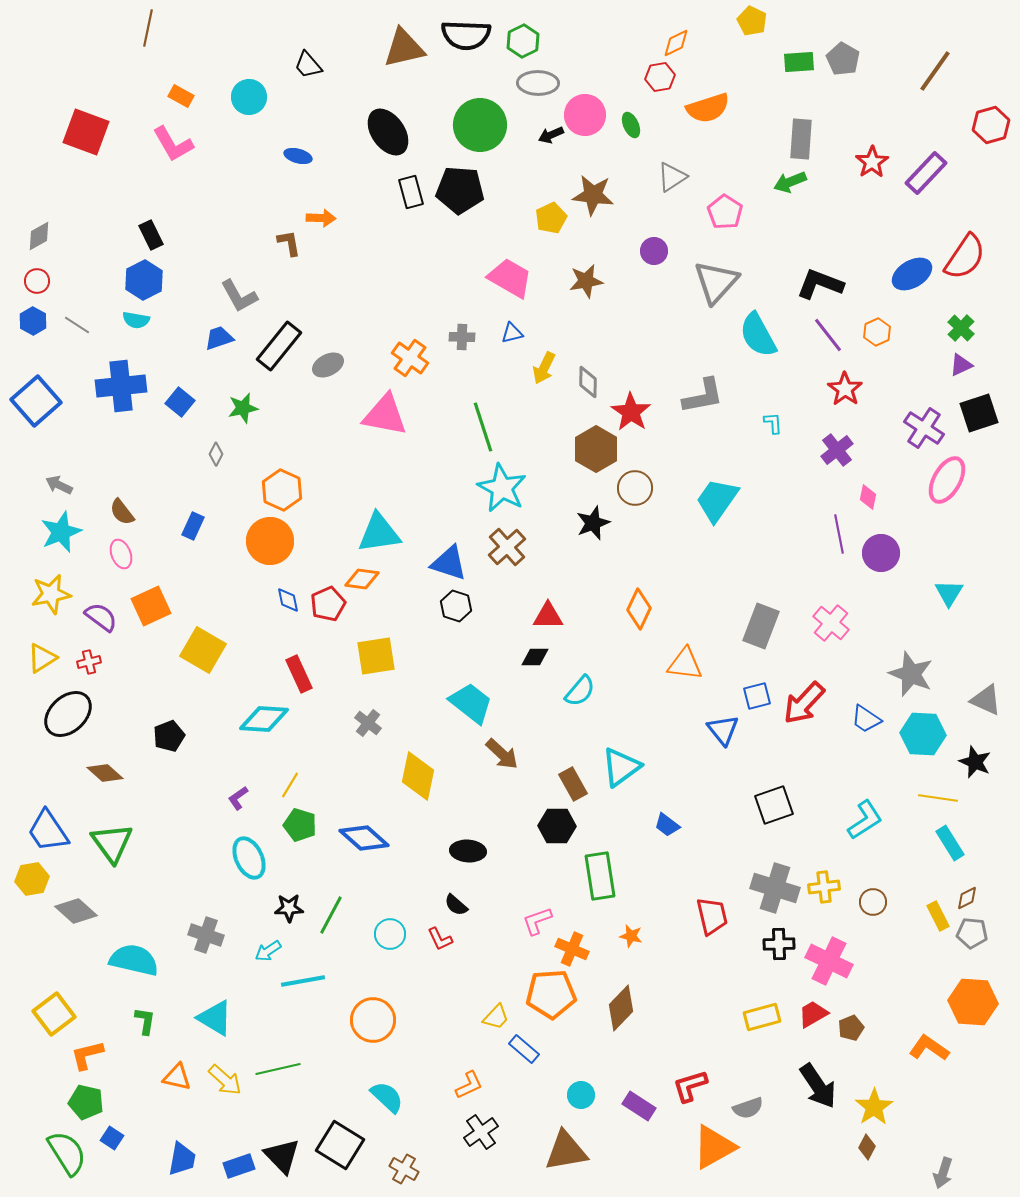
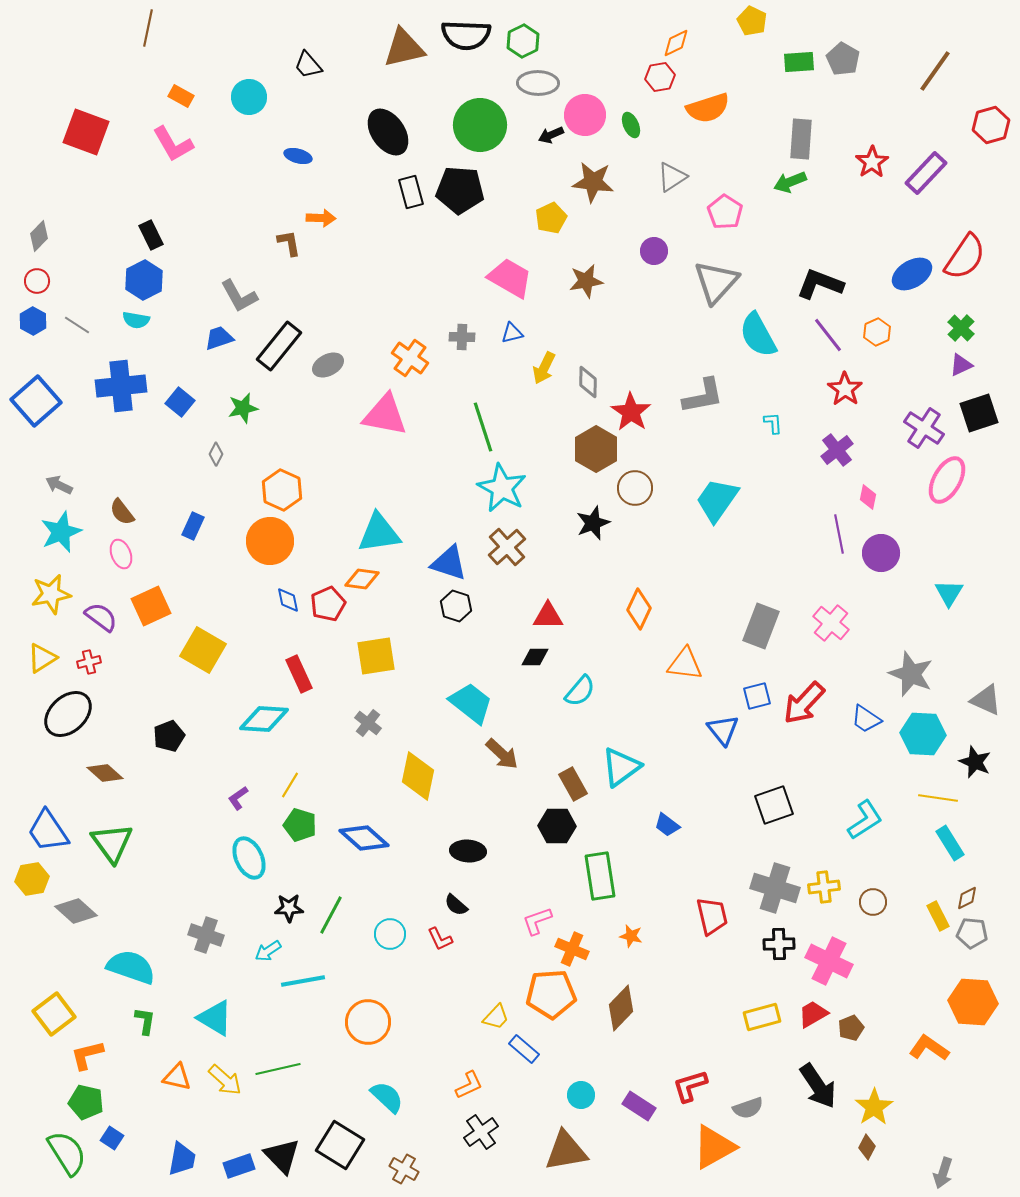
brown star at (593, 195): moved 13 px up
gray diamond at (39, 236): rotated 16 degrees counterclockwise
cyan semicircle at (134, 960): moved 3 px left, 7 px down; rotated 6 degrees clockwise
orange circle at (373, 1020): moved 5 px left, 2 px down
